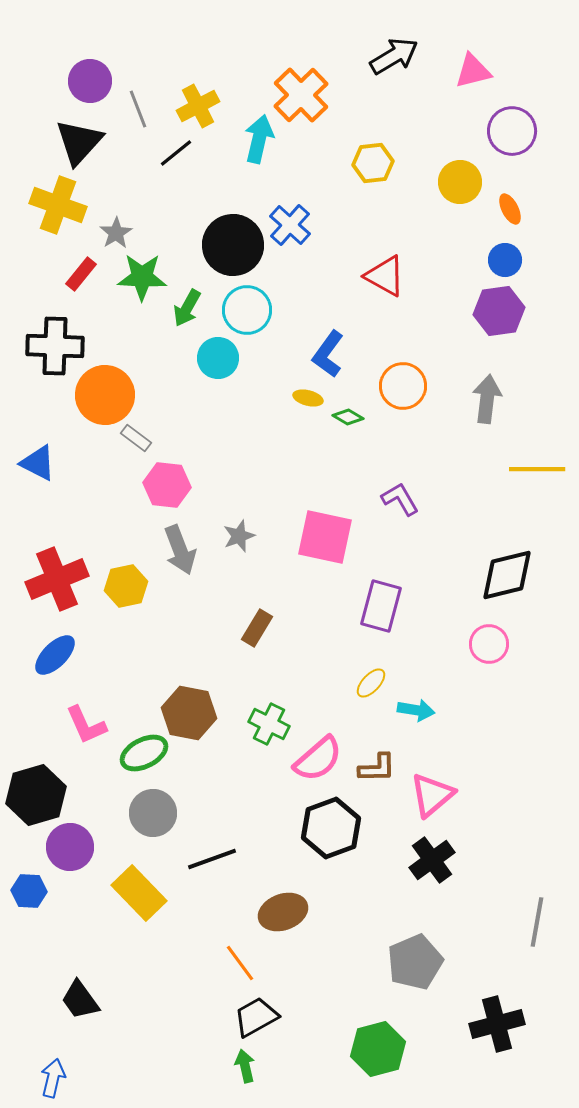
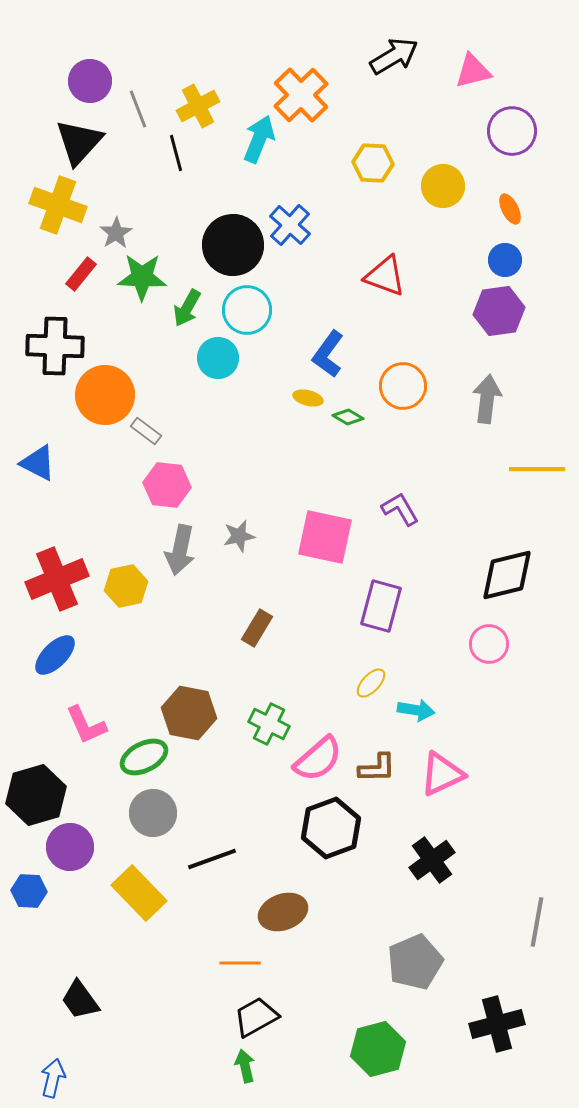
cyan arrow at (259, 139): rotated 9 degrees clockwise
black line at (176, 153): rotated 66 degrees counterclockwise
yellow hexagon at (373, 163): rotated 9 degrees clockwise
yellow circle at (460, 182): moved 17 px left, 4 px down
red triangle at (385, 276): rotated 9 degrees counterclockwise
gray rectangle at (136, 438): moved 10 px right, 7 px up
purple L-shape at (400, 499): moved 10 px down
gray star at (239, 536): rotated 8 degrees clockwise
gray arrow at (180, 550): rotated 33 degrees clockwise
green ellipse at (144, 753): moved 4 px down
pink triangle at (432, 795): moved 10 px right, 21 px up; rotated 15 degrees clockwise
orange line at (240, 963): rotated 54 degrees counterclockwise
